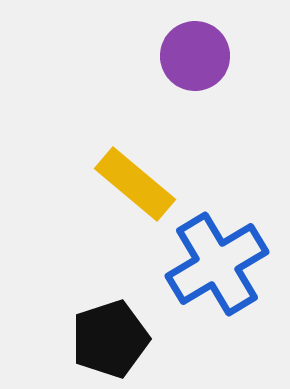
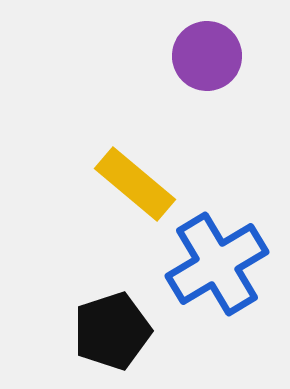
purple circle: moved 12 px right
black pentagon: moved 2 px right, 8 px up
